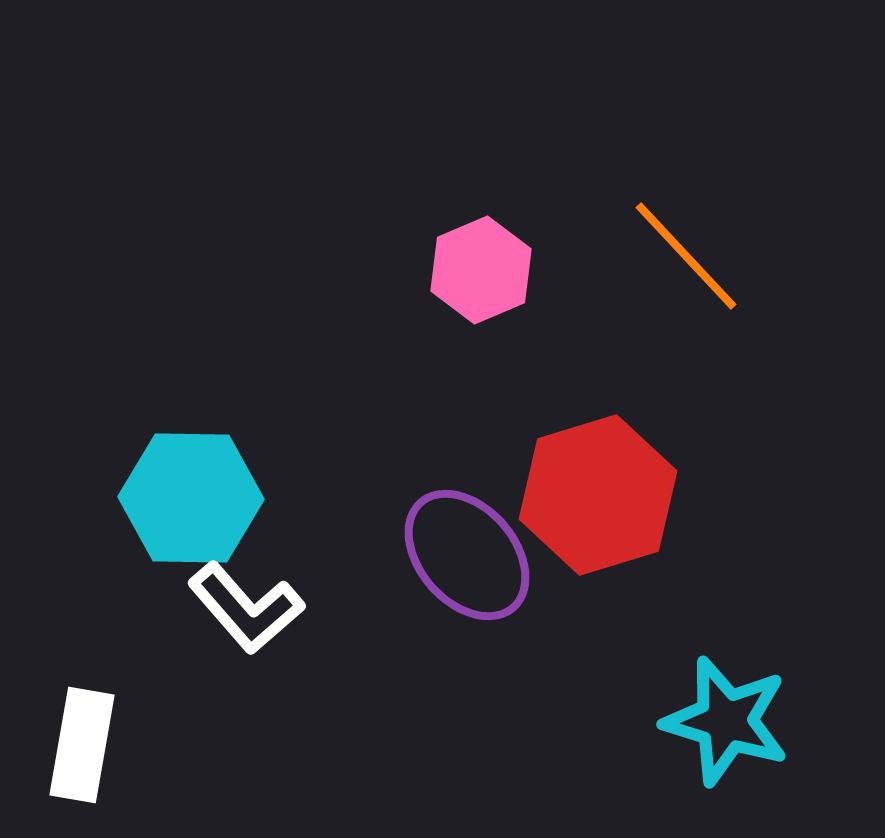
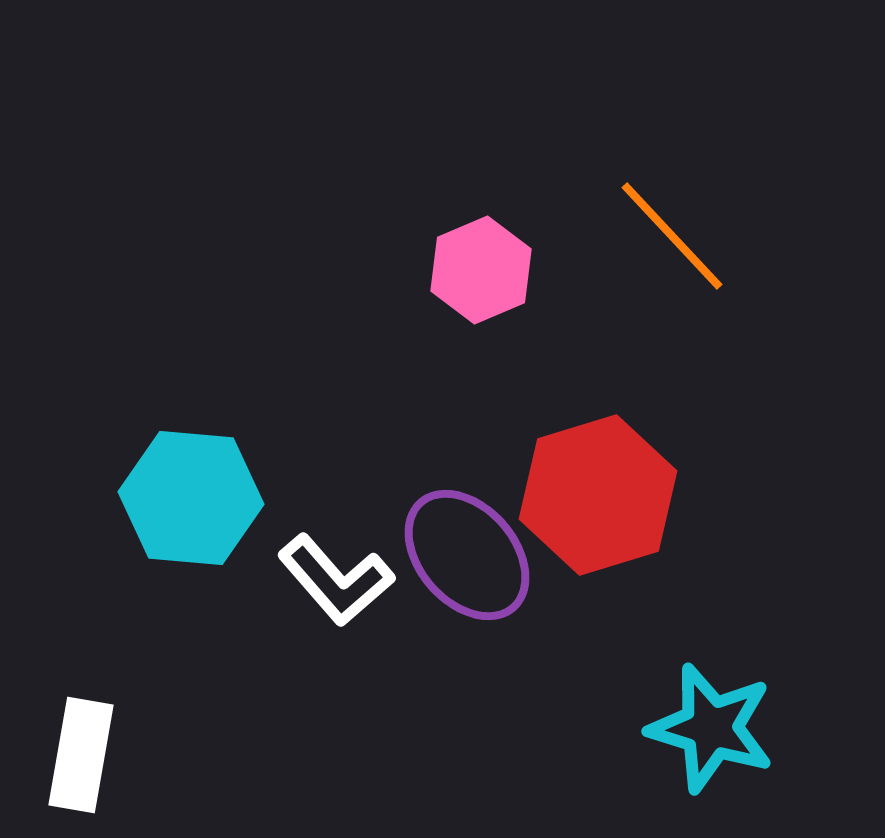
orange line: moved 14 px left, 20 px up
cyan hexagon: rotated 4 degrees clockwise
white L-shape: moved 90 px right, 28 px up
cyan star: moved 15 px left, 7 px down
white rectangle: moved 1 px left, 10 px down
